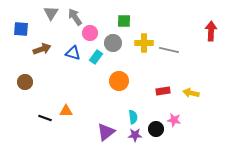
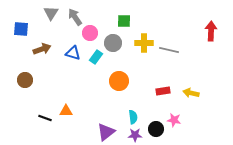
brown circle: moved 2 px up
